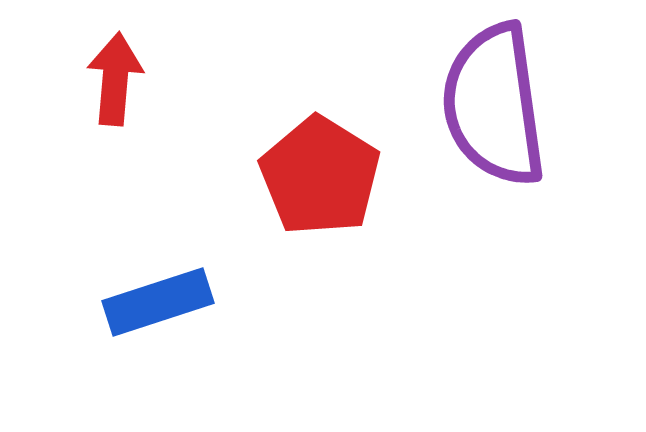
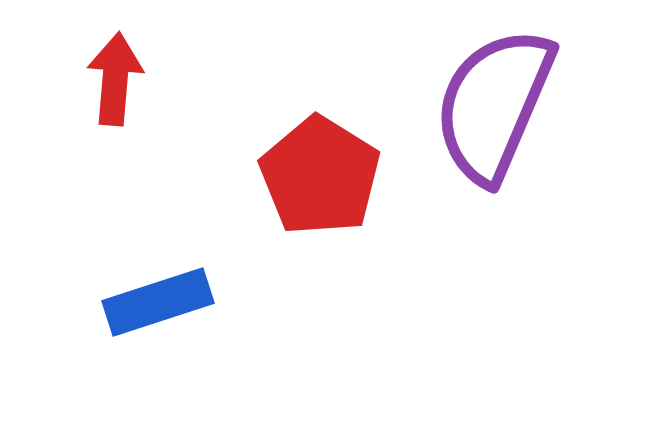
purple semicircle: rotated 31 degrees clockwise
